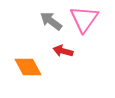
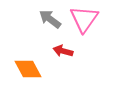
gray arrow: moved 1 px left, 2 px up
orange diamond: moved 2 px down
